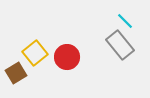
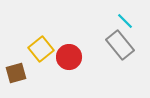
yellow square: moved 6 px right, 4 px up
red circle: moved 2 px right
brown square: rotated 15 degrees clockwise
